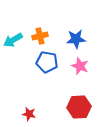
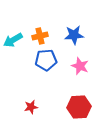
blue star: moved 2 px left, 4 px up
blue pentagon: moved 1 px left, 2 px up; rotated 15 degrees counterclockwise
red star: moved 2 px right, 7 px up; rotated 24 degrees counterclockwise
